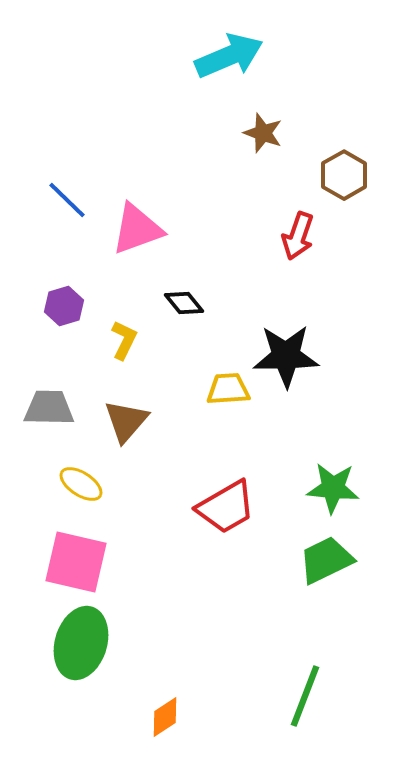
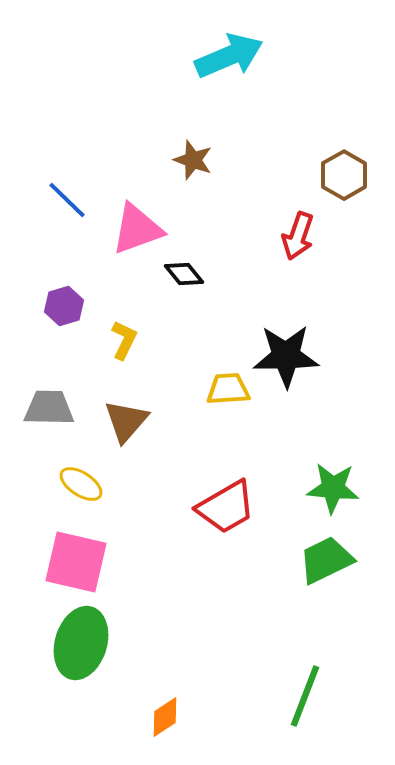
brown star: moved 70 px left, 27 px down
black diamond: moved 29 px up
